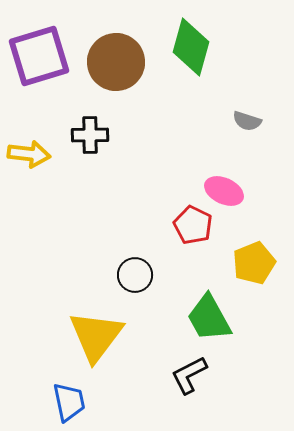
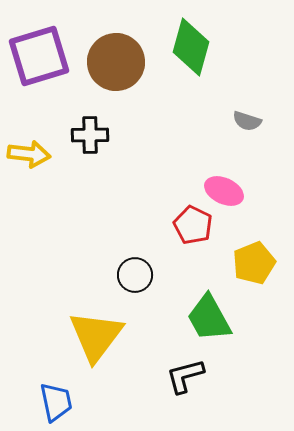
black L-shape: moved 4 px left, 1 px down; rotated 12 degrees clockwise
blue trapezoid: moved 13 px left
